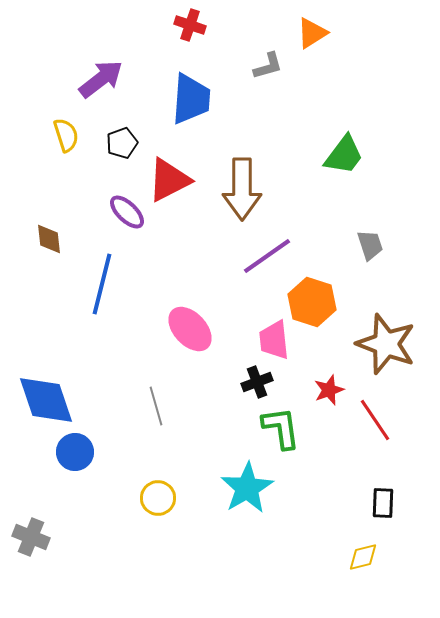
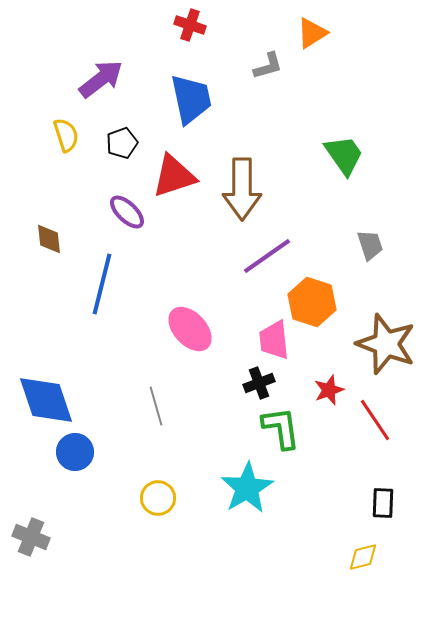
blue trapezoid: rotated 16 degrees counterclockwise
green trapezoid: rotated 72 degrees counterclockwise
red triangle: moved 5 px right, 4 px up; rotated 9 degrees clockwise
black cross: moved 2 px right, 1 px down
